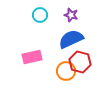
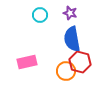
purple star: moved 1 px left, 2 px up
blue semicircle: moved 1 px right; rotated 75 degrees counterclockwise
pink rectangle: moved 5 px left, 5 px down
